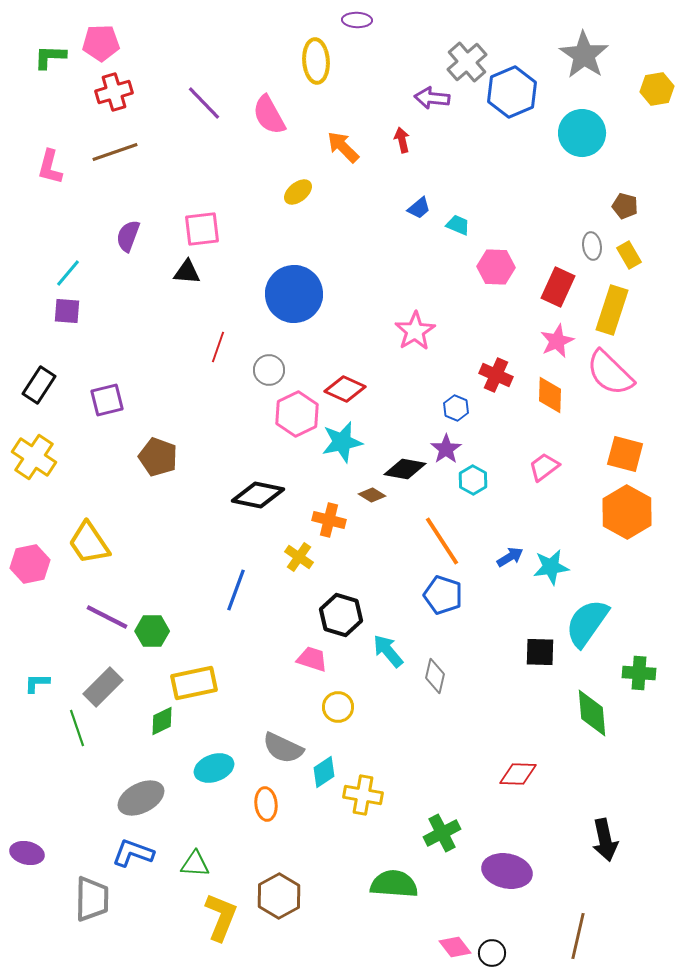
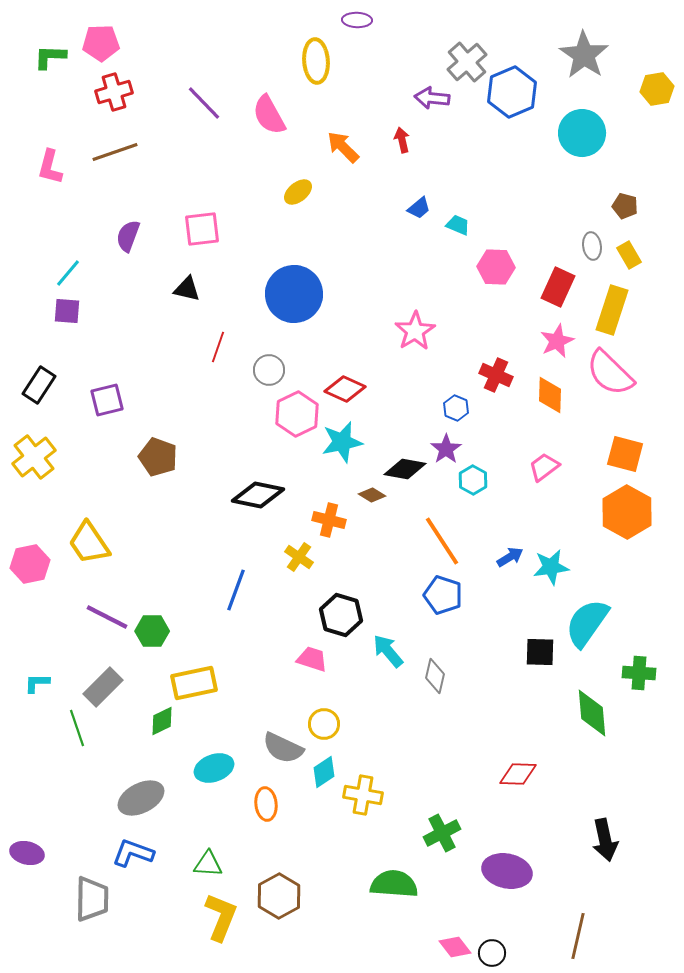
black triangle at (187, 272): moved 17 px down; rotated 8 degrees clockwise
yellow cross at (34, 457): rotated 18 degrees clockwise
yellow circle at (338, 707): moved 14 px left, 17 px down
green triangle at (195, 864): moved 13 px right
